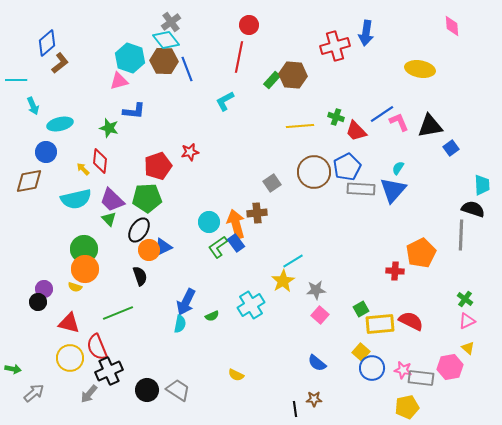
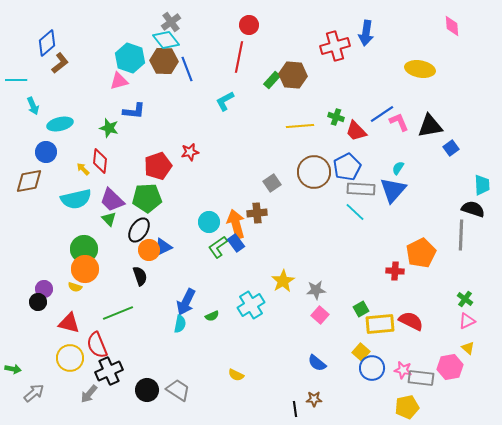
cyan line at (293, 261): moved 62 px right, 49 px up; rotated 75 degrees clockwise
red semicircle at (97, 347): moved 2 px up
